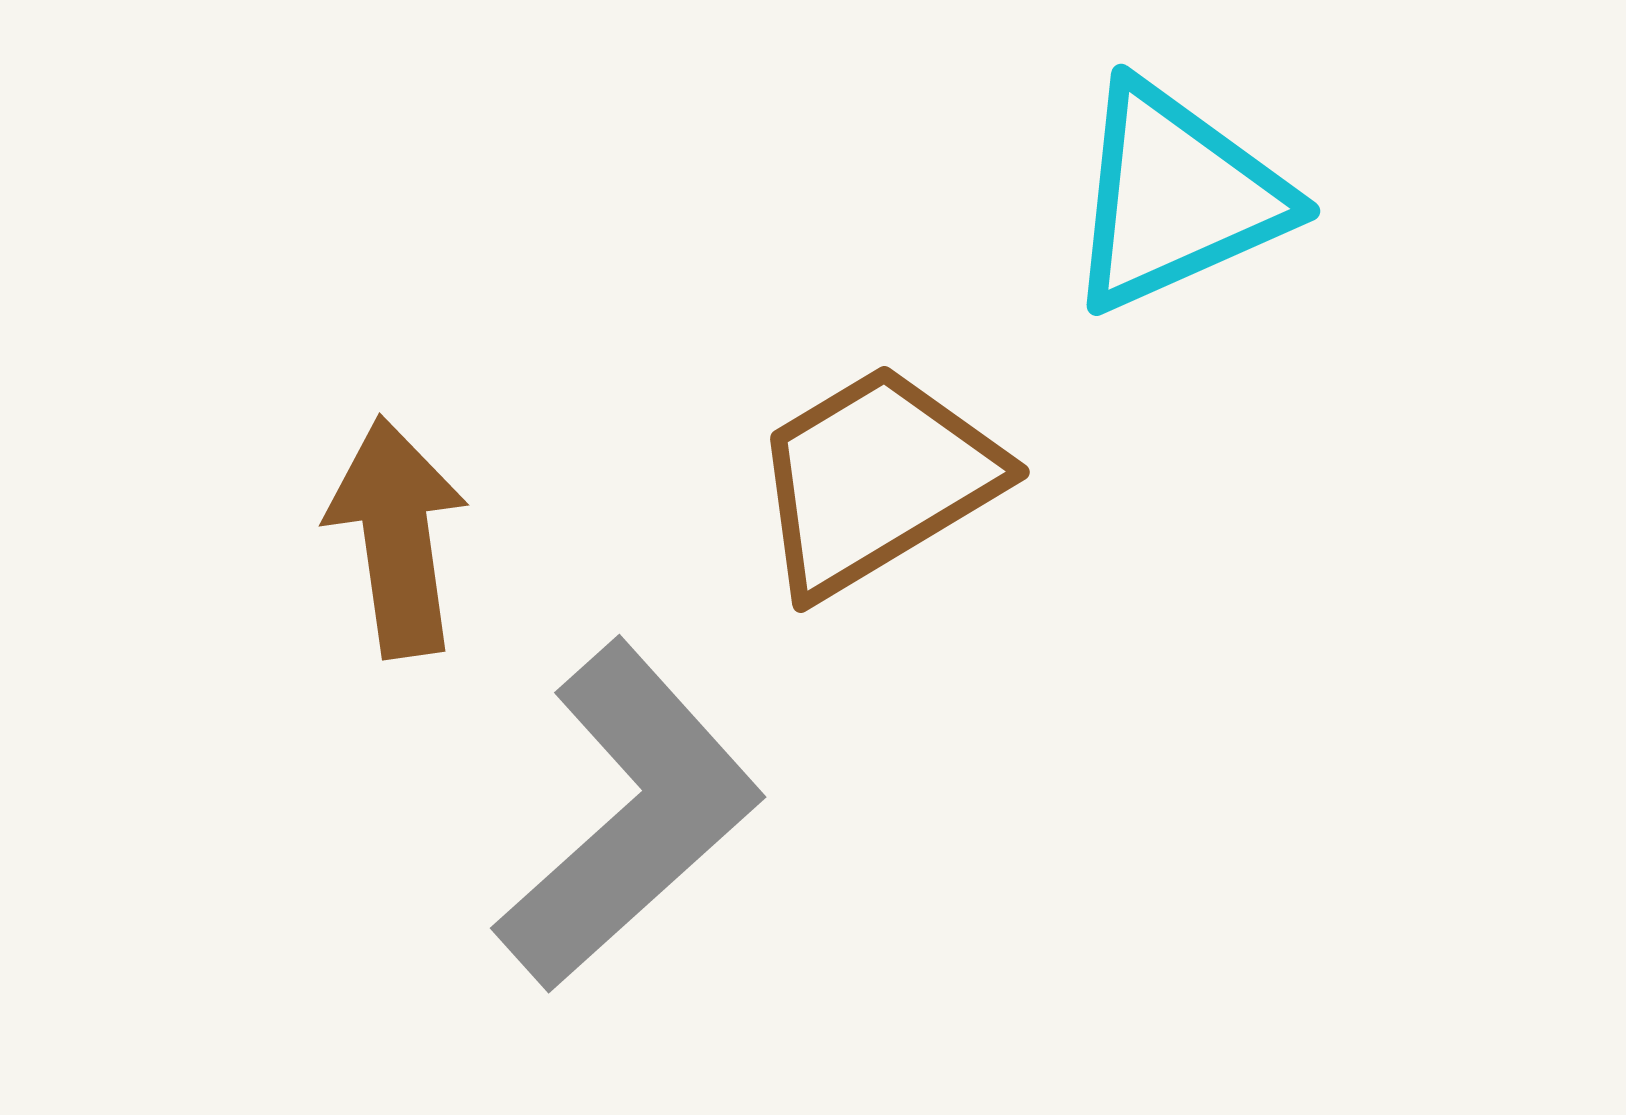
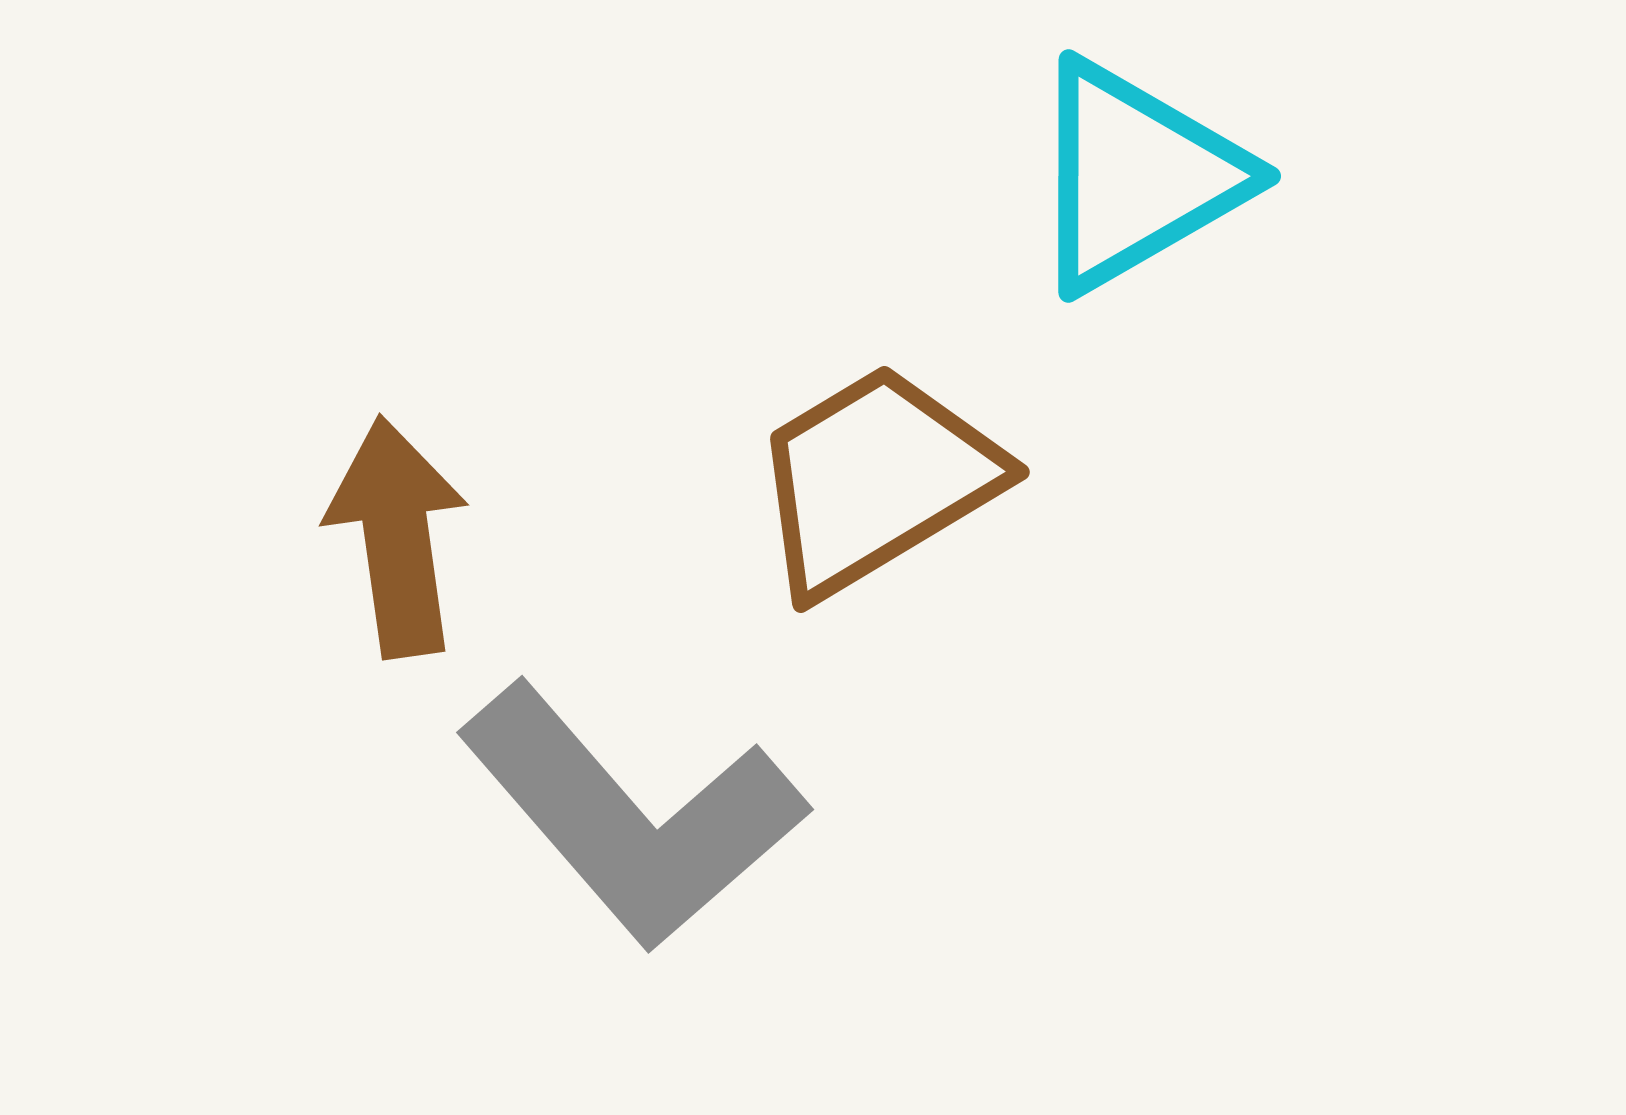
cyan triangle: moved 40 px left, 21 px up; rotated 6 degrees counterclockwise
gray L-shape: moved 3 px right; rotated 91 degrees clockwise
